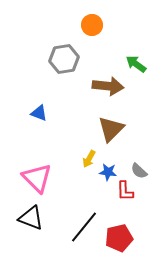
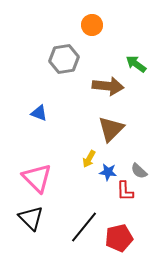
black triangle: rotated 24 degrees clockwise
